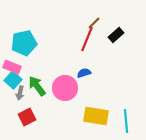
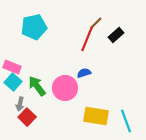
brown line: moved 2 px right
cyan pentagon: moved 10 px right, 16 px up
cyan square: moved 2 px down
gray arrow: moved 11 px down
red square: rotated 18 degrees counterclockwise
cyan line: rotated 15 degrees counterclockwise
